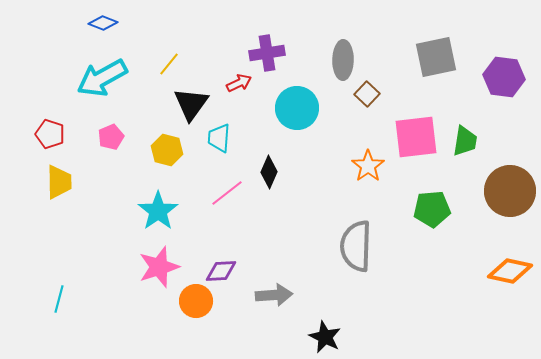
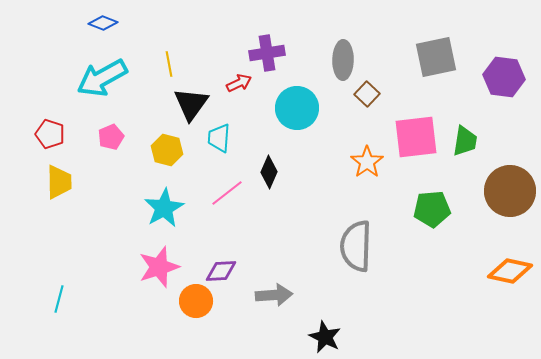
yellow line: rotated 50 degrees counterclockwise
orange star: moved 1 px left, 4 px up
cyan star: moved 6 px right, 3 px up; rotated 6 degrees clockwise
